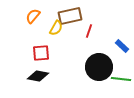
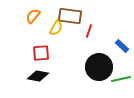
brown rectangle: rotated 20 degrees clockwise
green line: rotated 18 degrees counterclockwise
